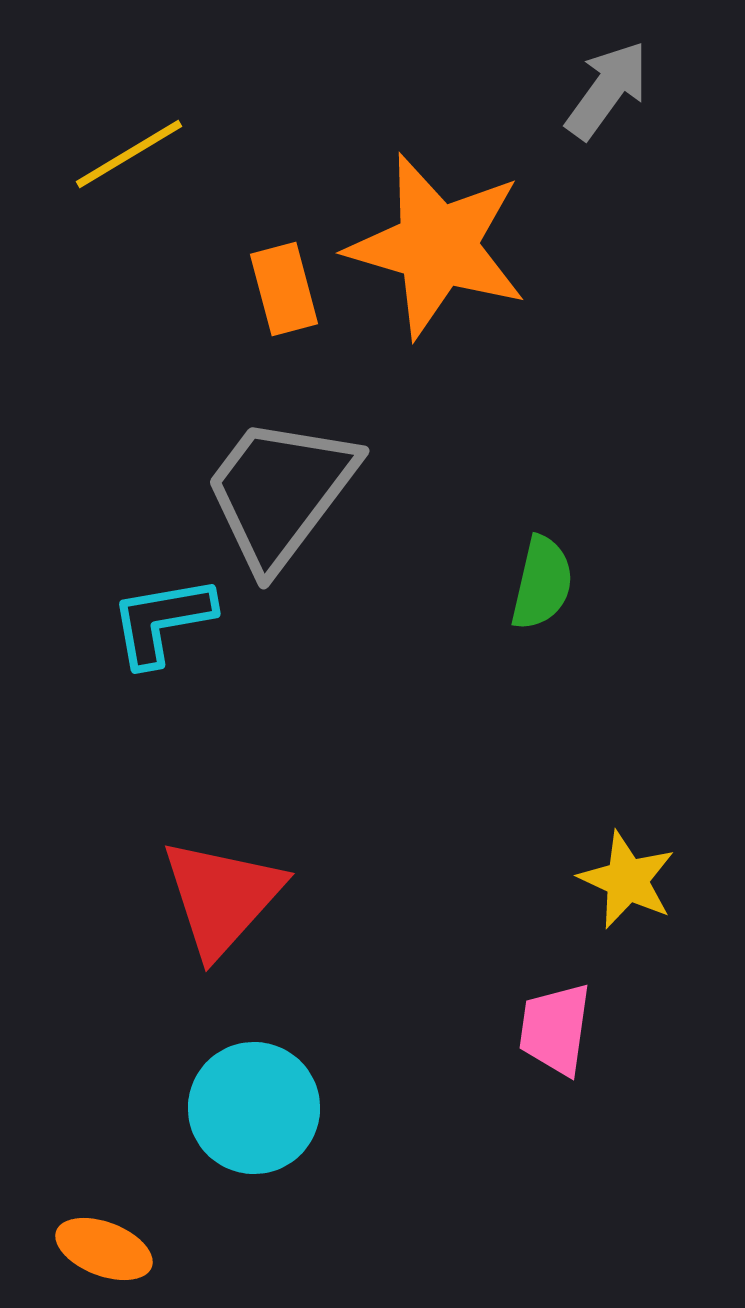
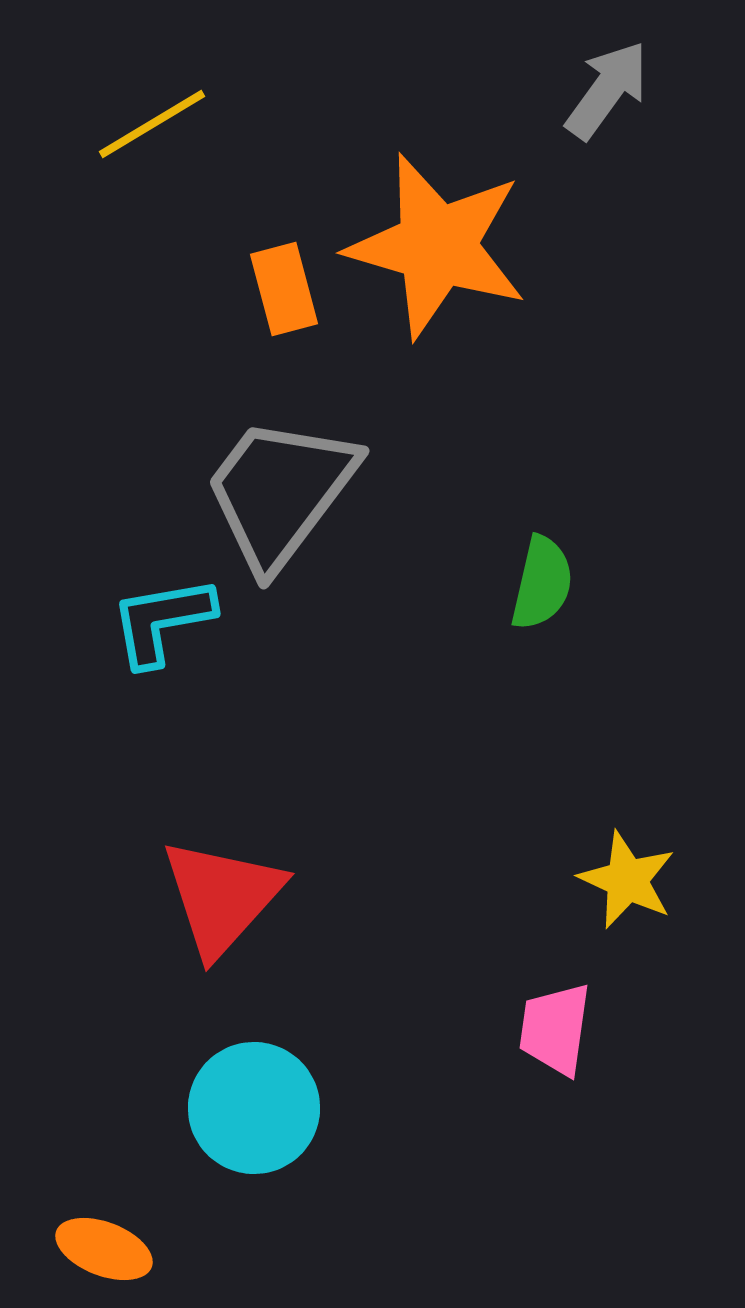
yellow line: moved 23 px right, 30 px up
